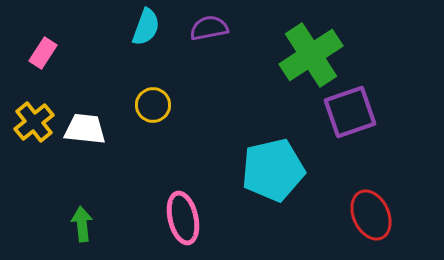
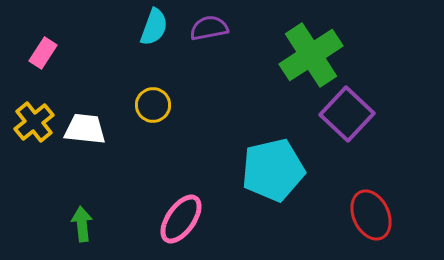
cyan semicircle: moved 8 px right
purple square: moved 3 px left, 2 px down; rotated 28 degrees counterclockwise
pink ellipse: moved 2 px left, 1 px down; rotated 48 degrees clockwise
